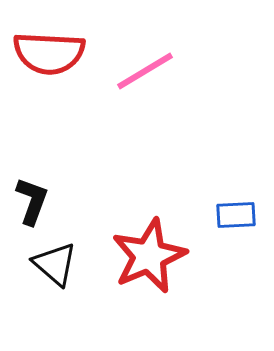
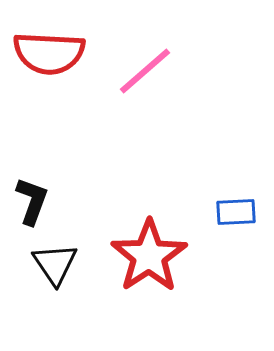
pink line: rotated 10 degrees counterclockwise
blue rectangle: moved 3 px up
red star: rotated 10 degrees counterclockwise
black triangle: rotated 15 degrees clockwise
